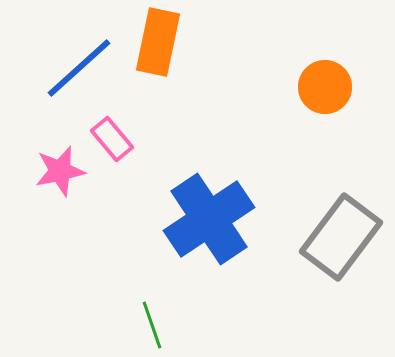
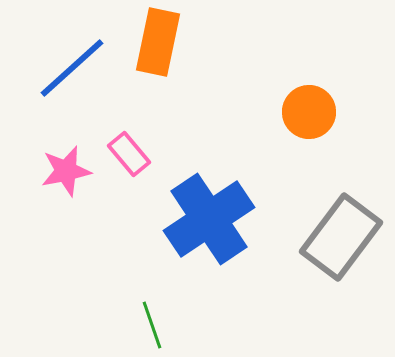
blue line: moved 7 px left
orange circle: moved 16 px left, 25 px down
pink rectangle: moved 17 px right, 15 px down
pink star: moved 6 px right
